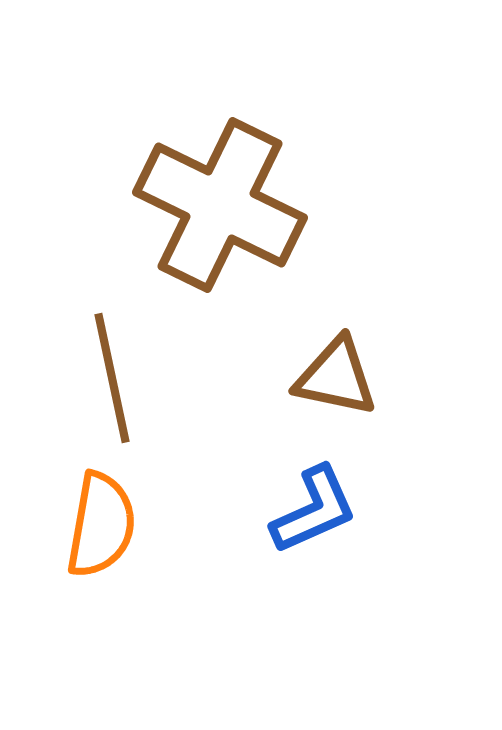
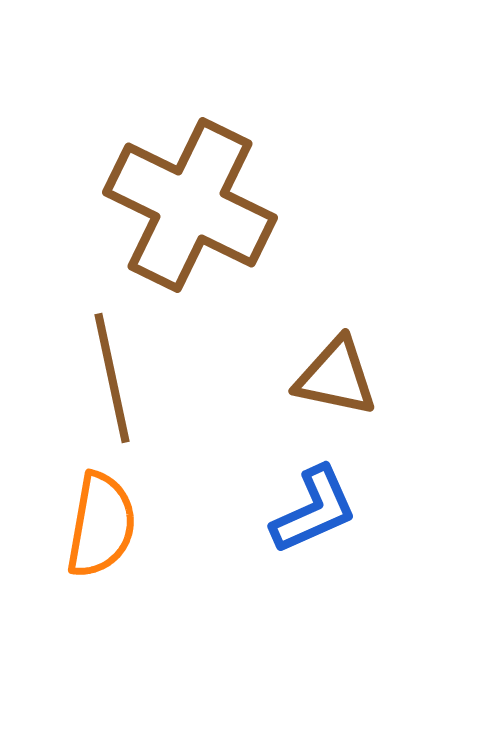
brown cross: moved 30 px left
